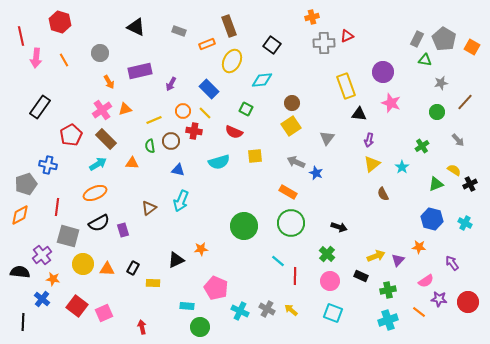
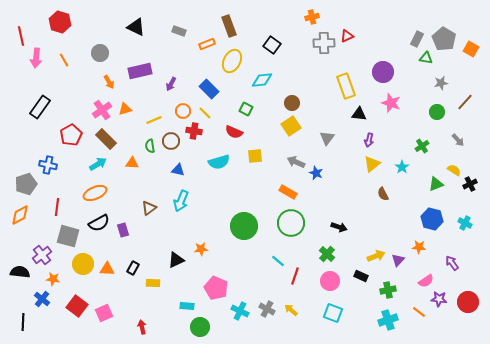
orange square at (472, 47): moved 1 px left, 2 px down
green triangle at (425, 60): moved 1 px right, 2 px up
red line at (295, 276): rotated 18 degrees clockwise
